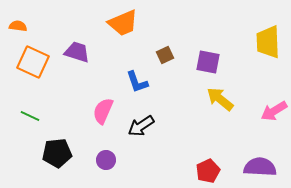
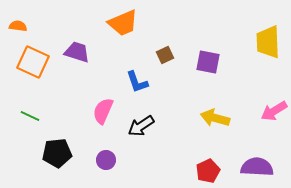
yellow arrow: moved 5 px left, 19 px down; rotated 24 degrees counterclockwise
purple semicircle: moved 3 px left
